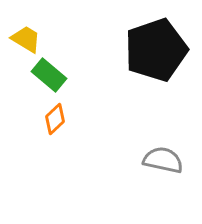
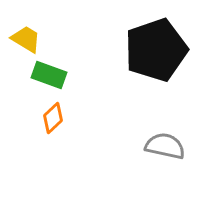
green rectangle: rotated 20 degrees counterclockwise
orange diamond: moved 2 px left, 1 px up
gray semicircle: moved 2 px right, 14 px up
